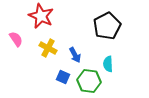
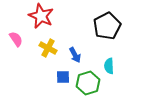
cyan semicircle: moved 1 px right, 2 px down
blue square: rotated 24 degrees counterclockwise
green hexagon: moved 1 px left, 2 px down; rotated 25 degrees counterclockwise
